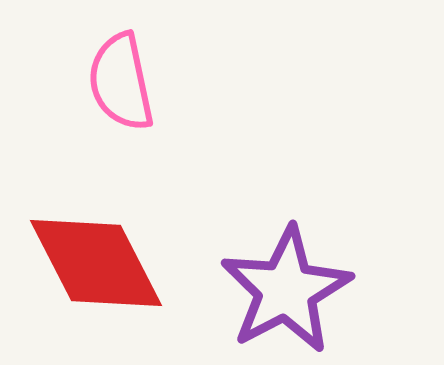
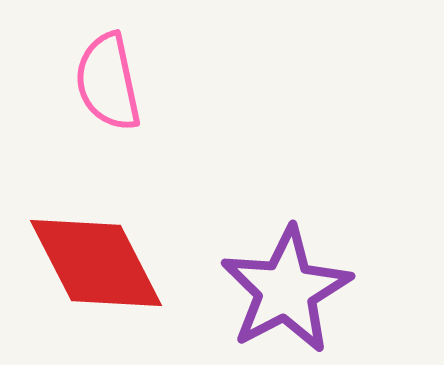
pink semicircle: moved 13 px left
